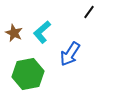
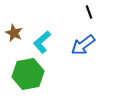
black line: rotated 56 degrees counterclockwise
cyan L-shape: moved 10 px down
blue arrow: moved 13 px right, 9 px up; rotated 20 degrees clockwise
